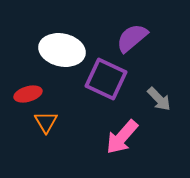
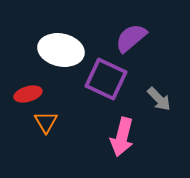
purple semicircle: moved 1 px left
white ellipse: moved 1 px left
pink arrow: rotated 27 degrees counterclockwise
